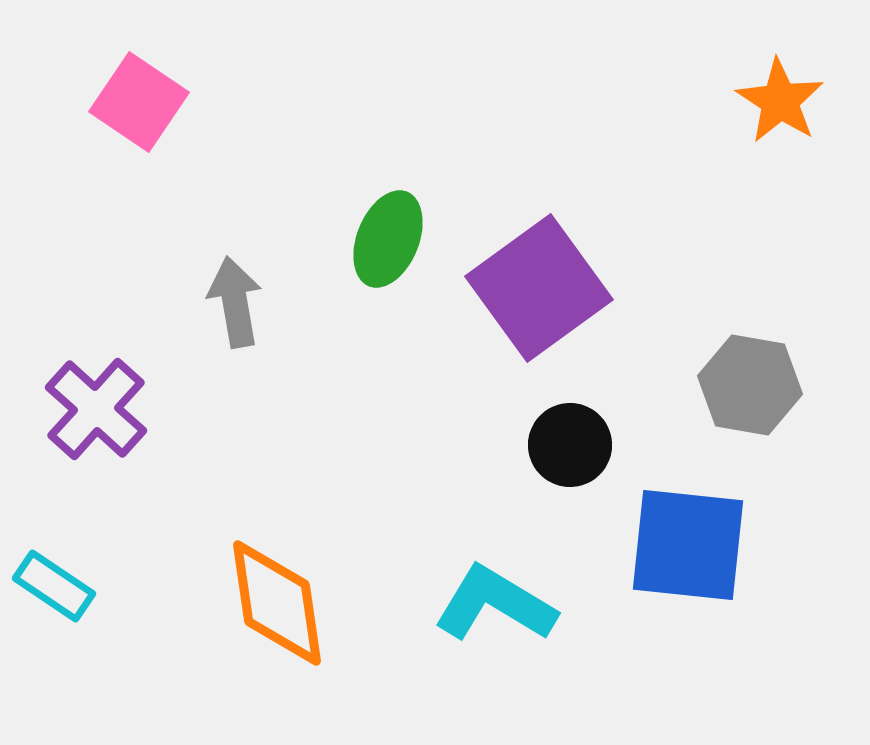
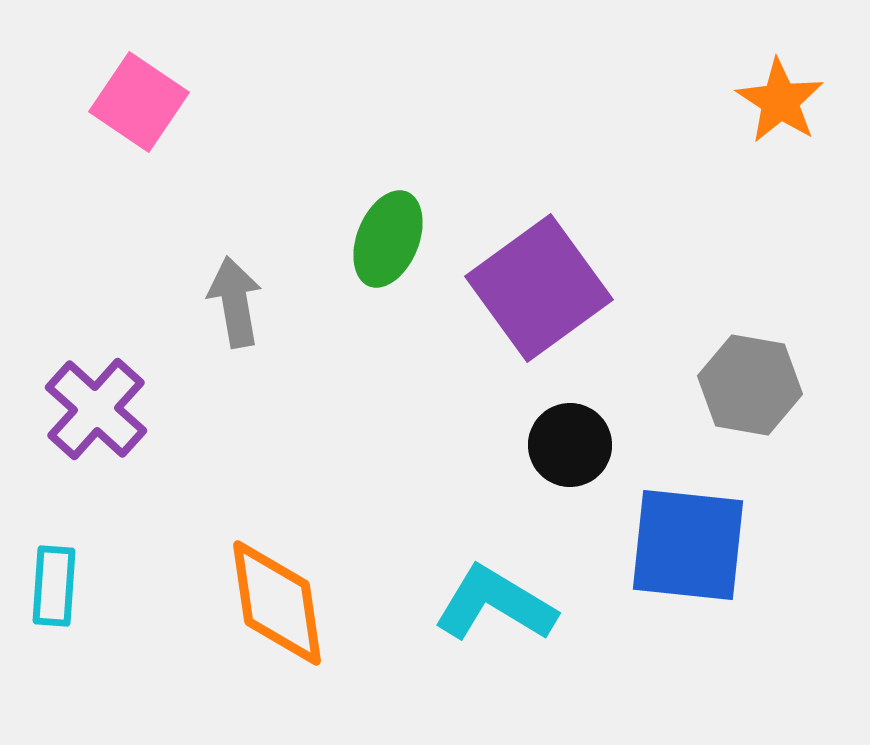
cyan rectangle: rotated 60 degrees clockwise
